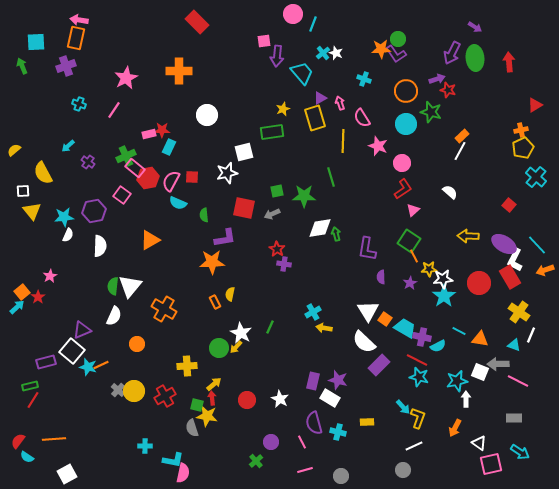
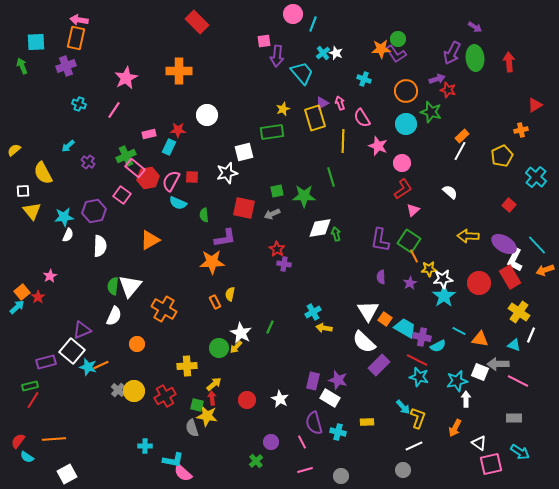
purple triangle at (320, 98): moved 2 px right, 5 px down
red star at (162, 130): moved 16 px right
yellow pentagon at (523, 148): moved 21 px left, 8 px down
purple L-shape at (367, 249): moved 13 px right, 9 px up
pink semicircle at (183, 473): rotated 120 degrees clockwise
